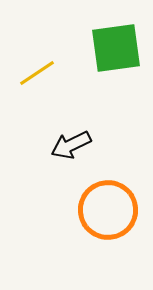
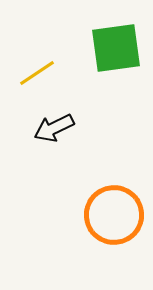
black arrow: moved 17 px left, 17 px up
orange circle: moved 6 px right, 5 px down
